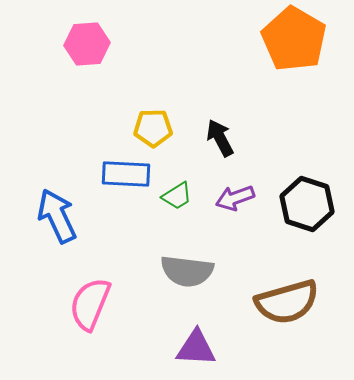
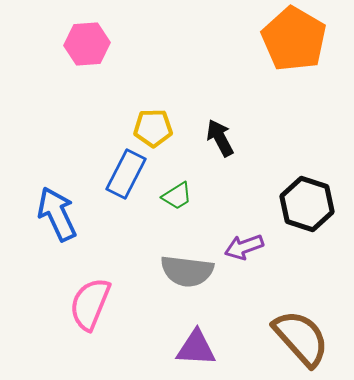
blue rectangle: rotated 66 degrees counterclockwise
purple arrow: moved 9 px right, 49 px down
blue arrow: moved 2 px up
brown semicircle: moved 14 px right, 36 px down; rotated 116 degrees counterclockwise
